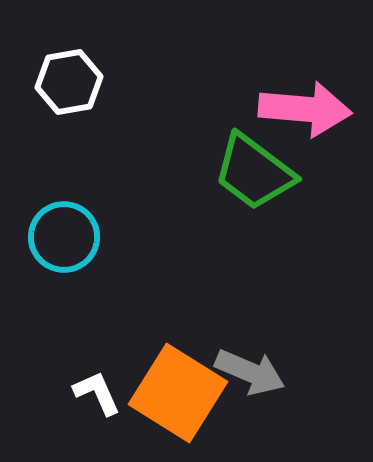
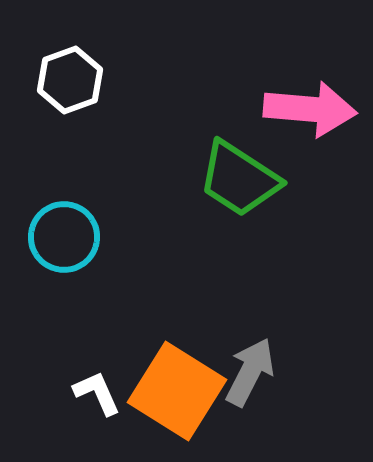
white hexagon: moved 1 px right, 2 px up; rotated 10 degrees counterclockwise
pink arrow: moved 5 px right
green trapezoid: moved 15 px left, 7 px down; rotated 4 degrees counterclockwise
gray arrow: rotated 86 degrees counterclockwise
orange square: moved 1 px left, 2 px up
